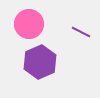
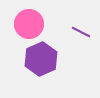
purple hexagon: moved 1 px right, 3 px up
